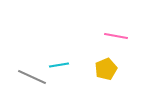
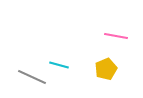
cyan line: rotated 24 degrees clockwise
